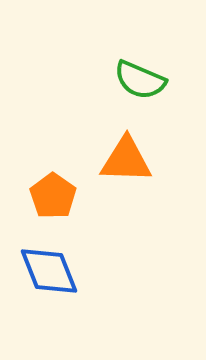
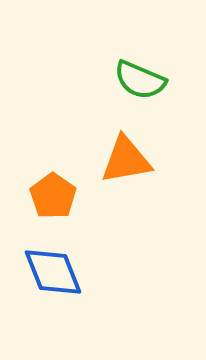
orange triangle: rotated 12 degrees counterclockwise
blue diamond: moved 4 px right, 1 px down
